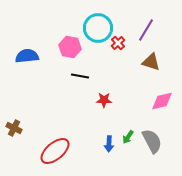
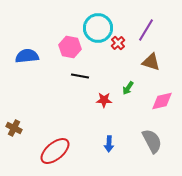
green arrow: moved 49 px up
